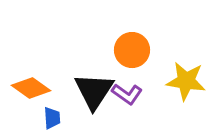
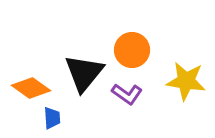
black triangle: moved 10 px left, 18 px up; rotated 6 degrees clockwise
